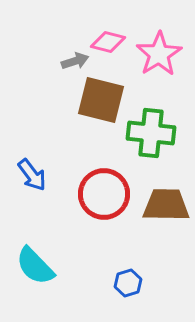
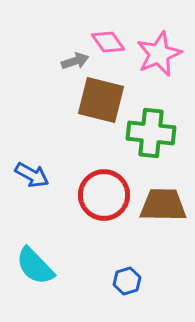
pink diamond: rotated 40 degrees clockwise
pink star: rotated 9 degrees clockwise
blue arrow: rotated 24 degrees counterclockwise
red circle: moved 1 px down
brown trapezoid: moved 3 px left
blue hexagon: moved 1 px left, 2 px up
